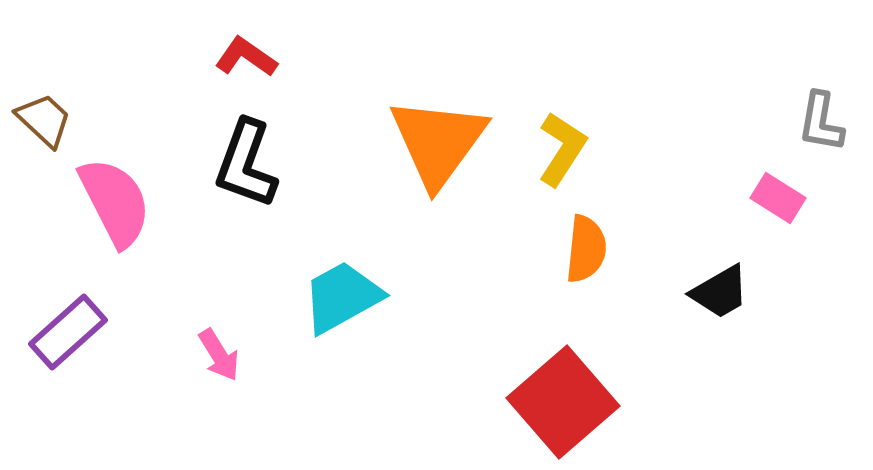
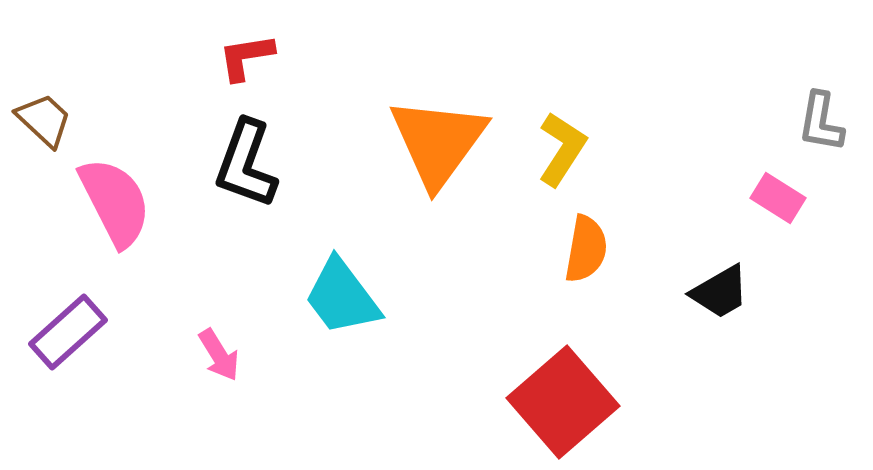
red L-shape: rotated 44 degrees counterclockwise
orange semicircle: rotated 4 degrees clockwise
cyan trapezoid: rotated 98 degrees counterclockwise
